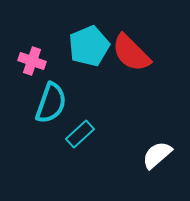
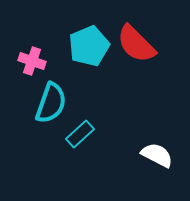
red semicircle: moved 5 px right, 9 px up
white semicircle: rotated 68 degrees clockwise
